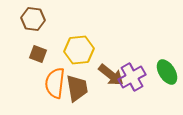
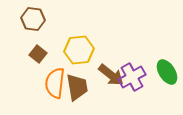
brown square: rotated 18 degrees clockwise
brown trapezoid: moved 1 px up
